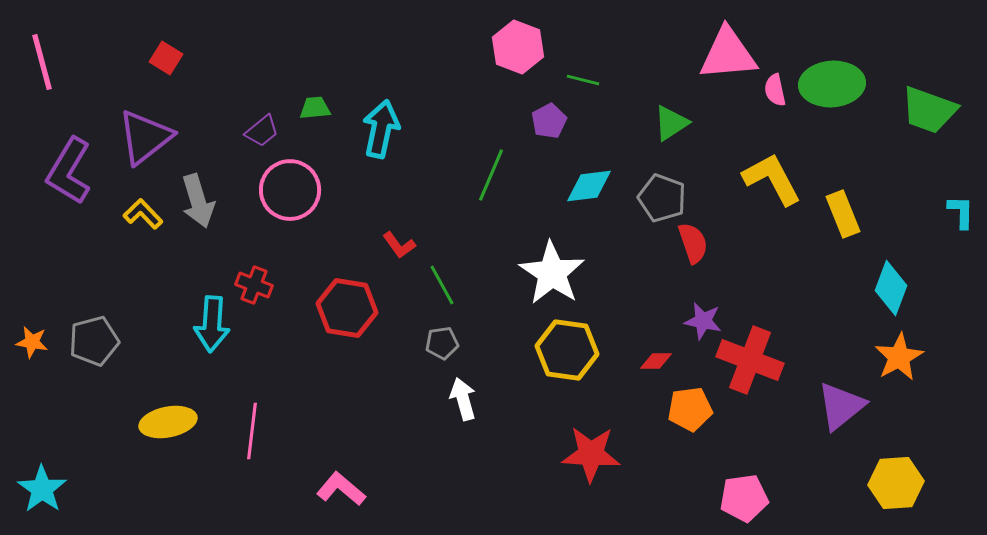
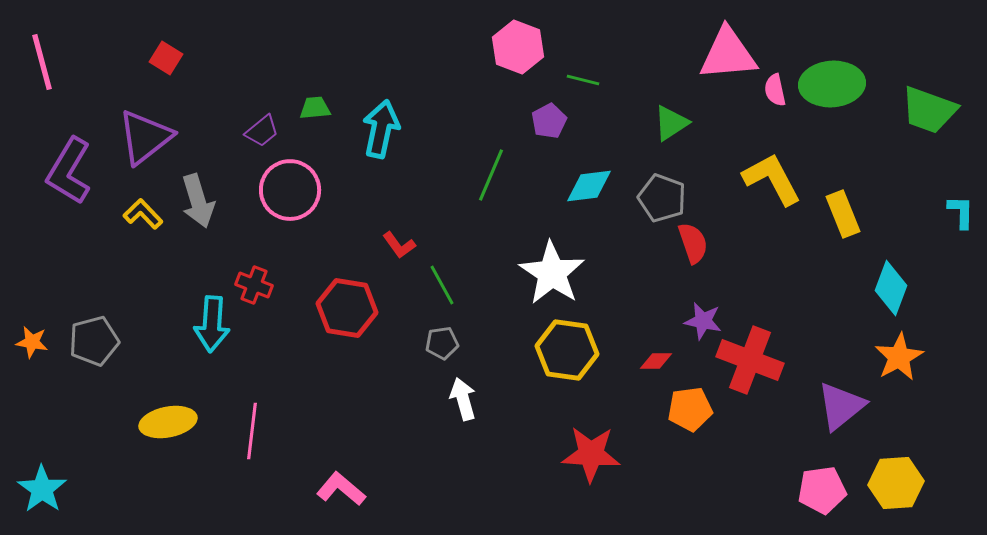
pink pentagon at (744, 498): moved 78 px right, 8 px up
